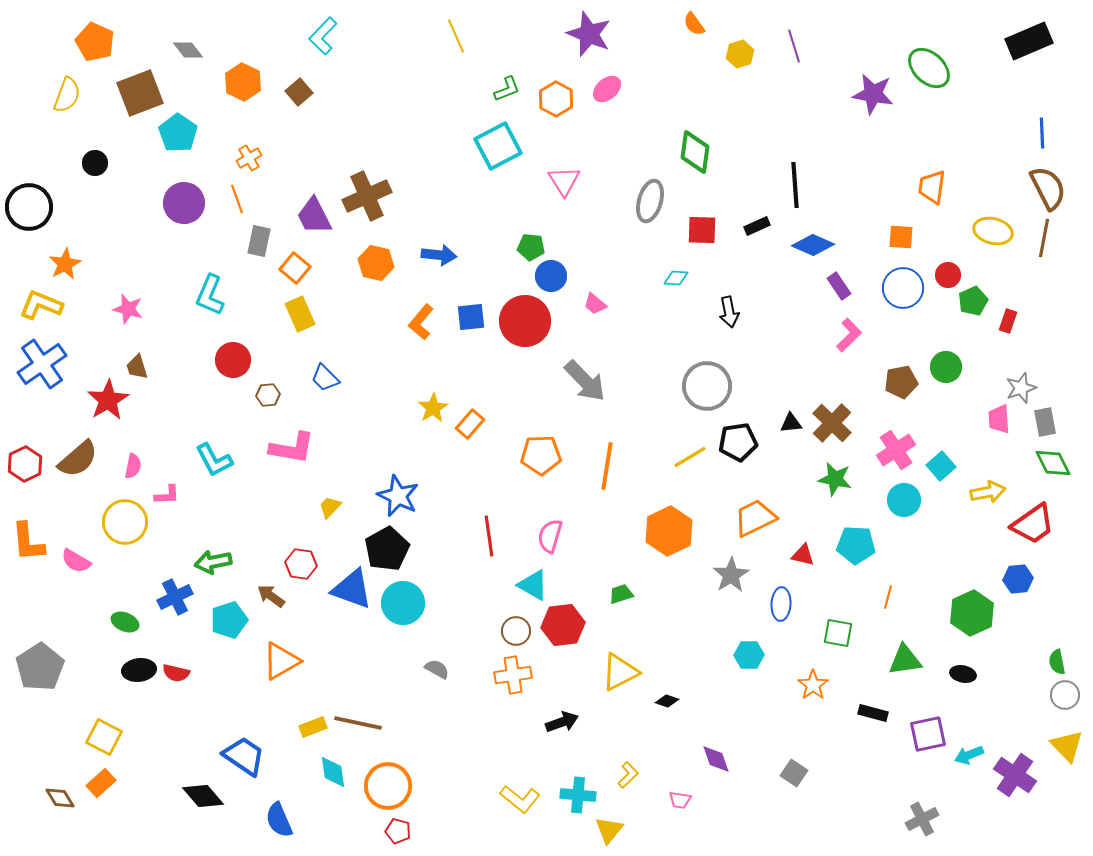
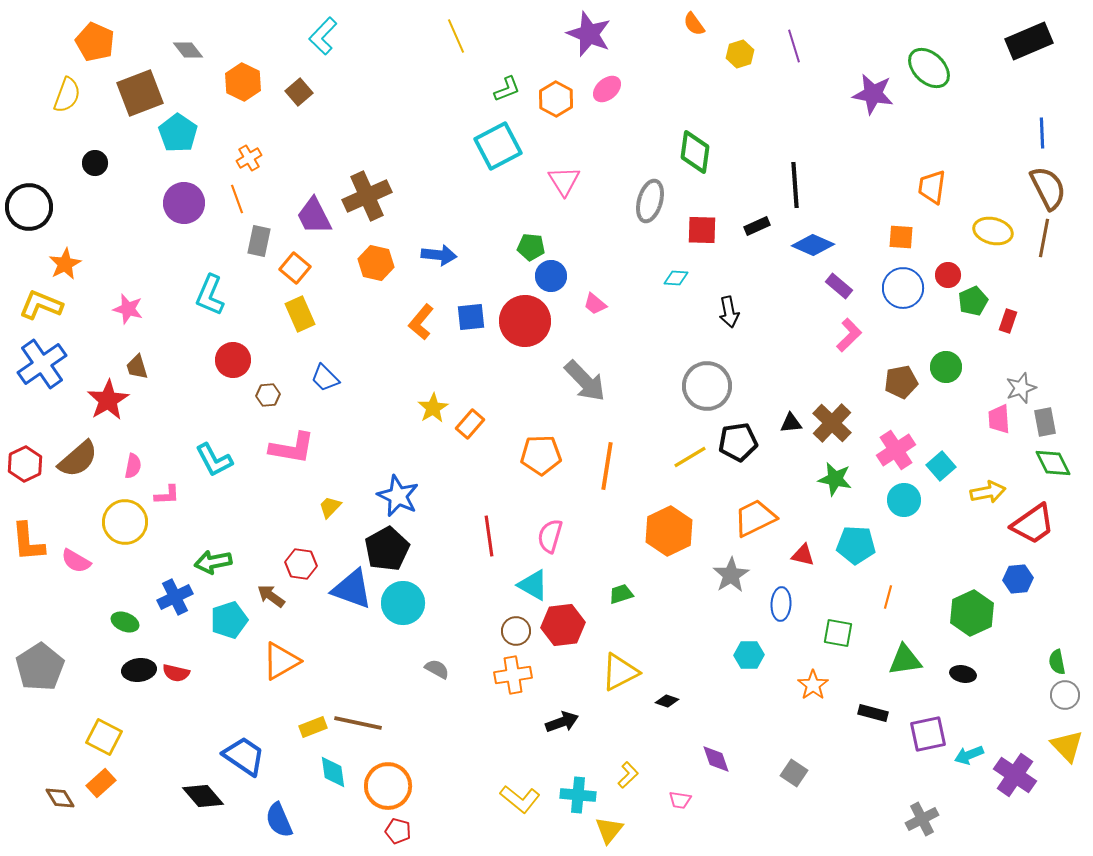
purple rectangle at (839, 286): rotated 16 degrees counterclockwise
